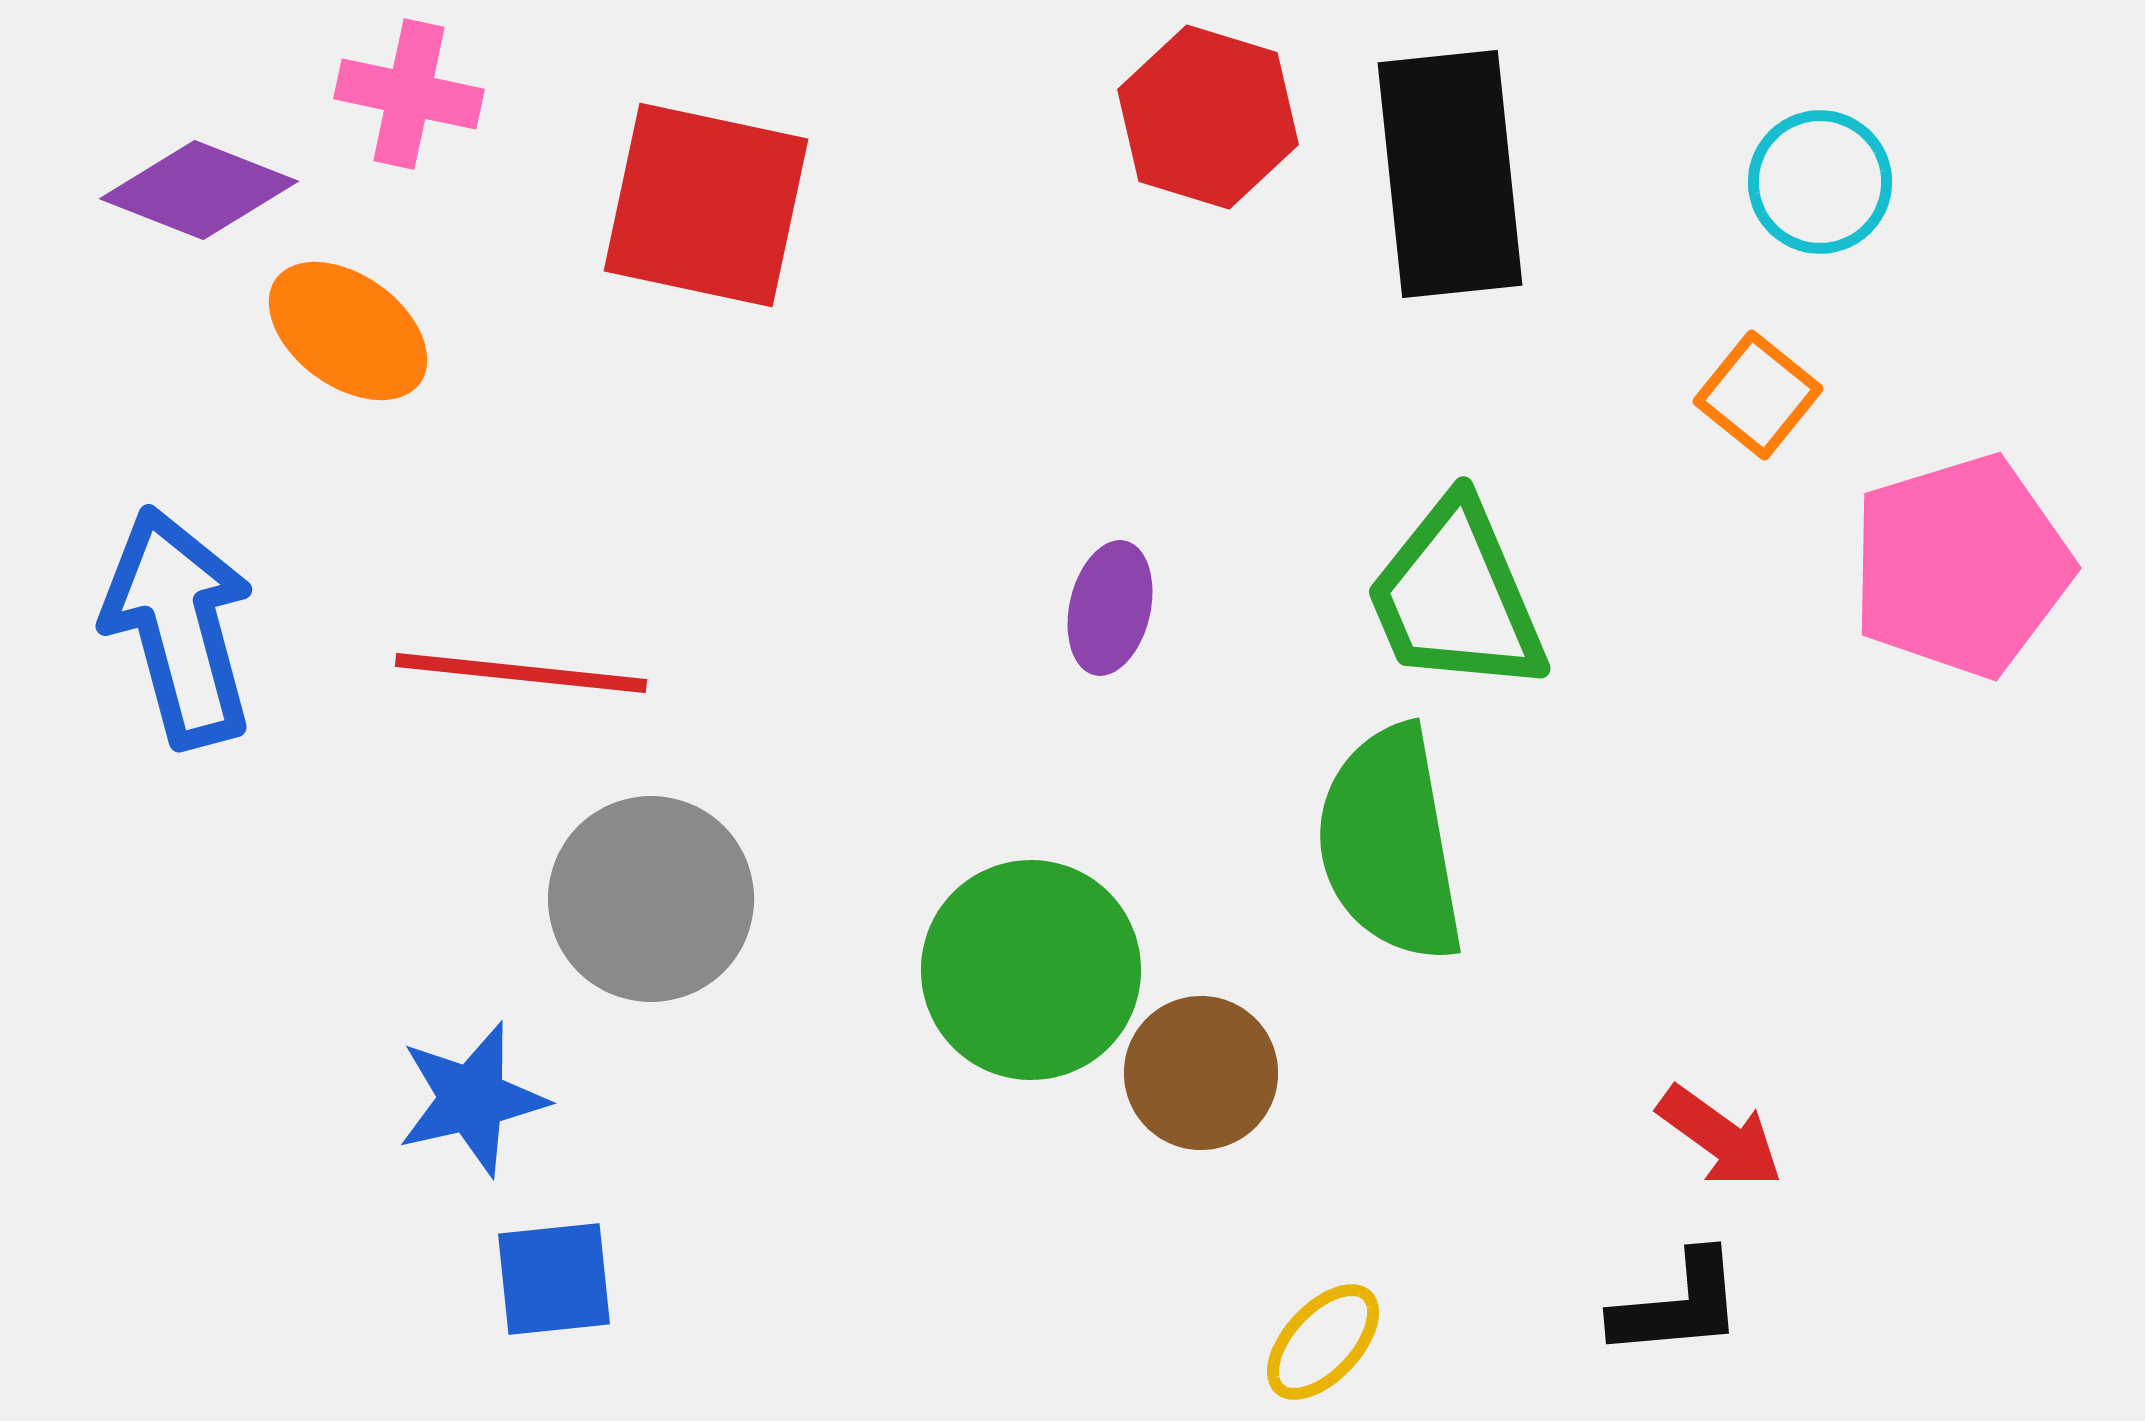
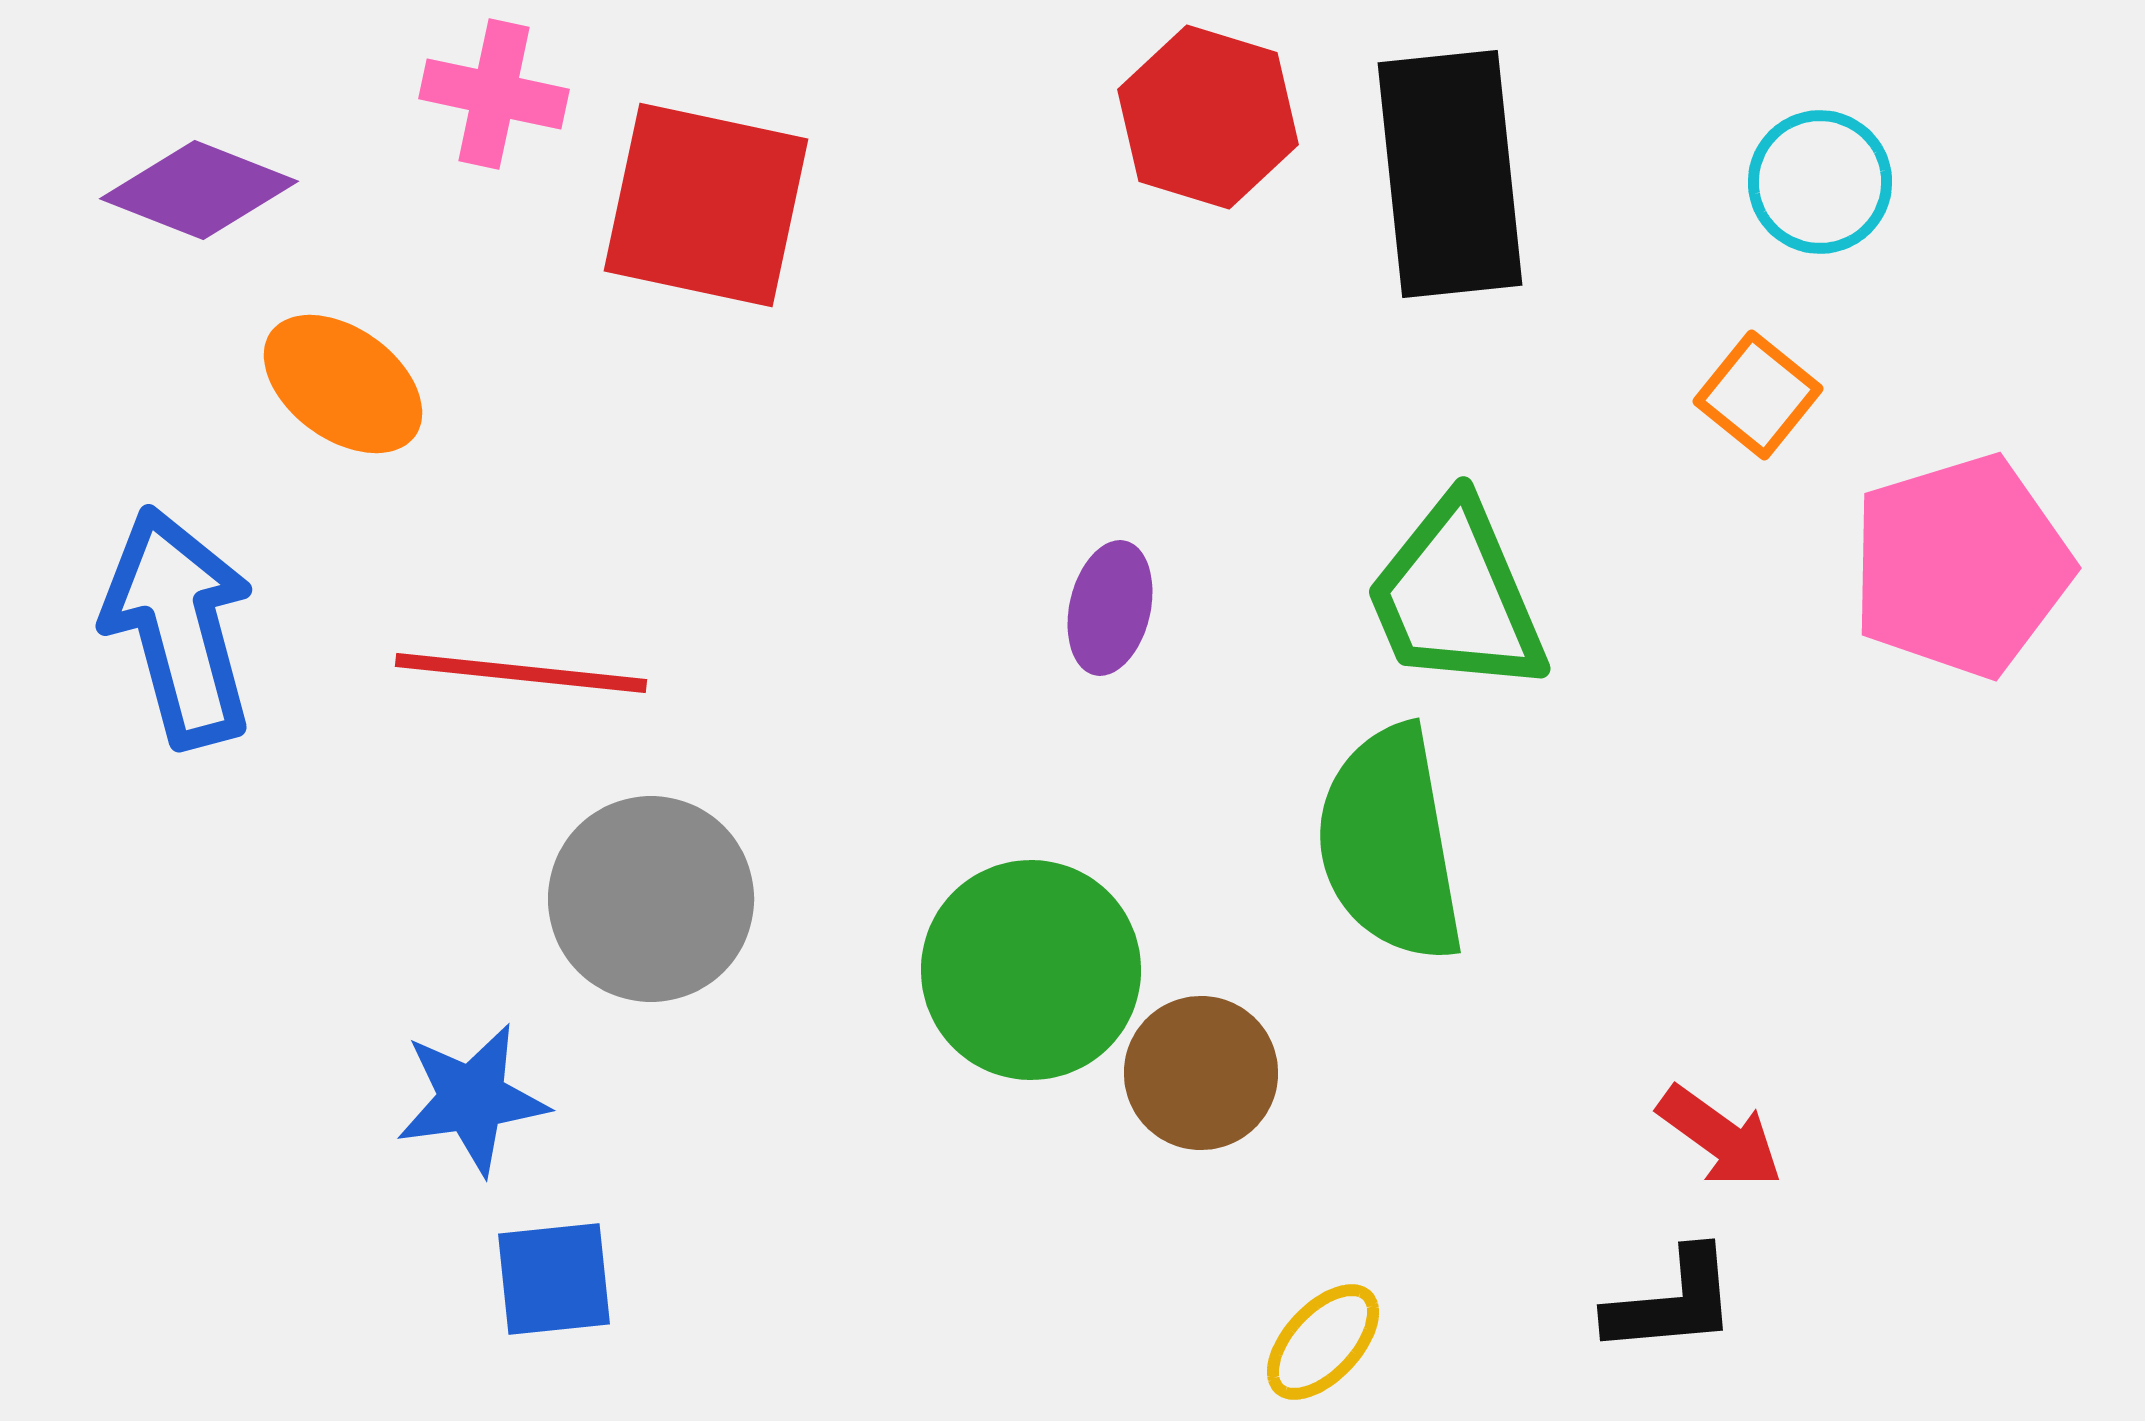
pink cross: moved 85 px right
orange ellipse: moved 5 px left, 53 px down
blue star: rotated 5 degrees clockwise
black L-shape: moved 6 px left, 3 px up
